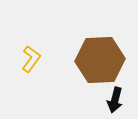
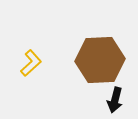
yellow L-shape: moved 4 px down; rotated 12 degrees clockwise
